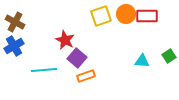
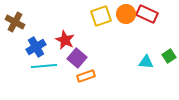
red rectangle: moved 2 px up; rotated 25 degrees clockwise
blue cross: moved 22 px right, 1 px down
cyan triangle: moved 4 px right, 1 px down
cyan line: moved 4 px up
